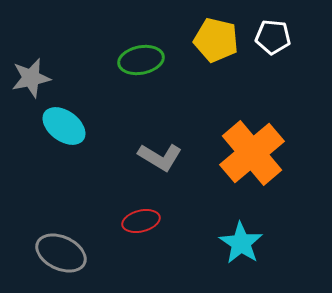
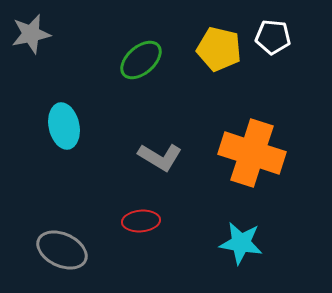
yellow pentagon: moved 3 px right, 9 px down
green ellipse: rotated 30 degrees counterclockwise
gray star: moved 44 px up
cyan ellipse: rotated 42 degrees clockwise
orange cross: rotated 32 degrees counterclockwise
red ellipse: rotated 9 degrees clockwise
cyan star: rotated 24 degrees counterclockwise
gray ellipse: moved 1 px right, 3 px up
